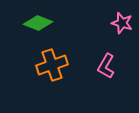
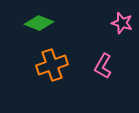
green diamond: moved 1 px right
pink L-shape: moved 3 px left
